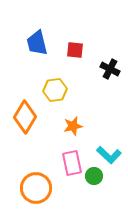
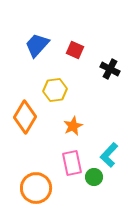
blue trapezoid: moved 2 px down; rotated 56 degrees clockwise
red square: rotated 18 degrees clockwise
orange star: rotated 12 degrees counterclockwise
cyan L-shape: rotated 90 degrees clockwise
green circle: moved 1 px down
